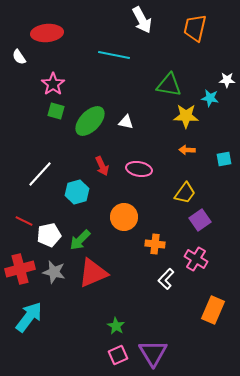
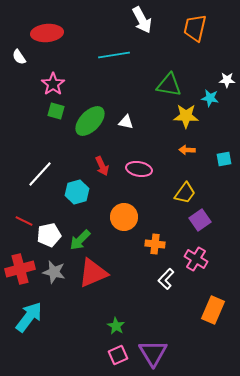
cyan line: rotated 20 degrees counterclockwise
